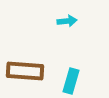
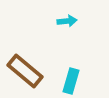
brown rectangle: rotated 36 degrees clockwise
